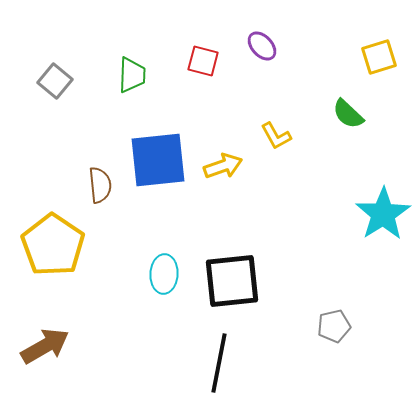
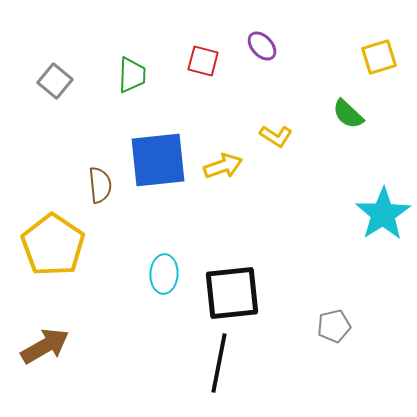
yellow L-shape: rotated 28 degrees counterclockwise
black square: moved 12 px down
